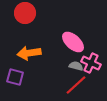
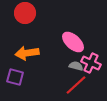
orange arrow: moved 2 px left
